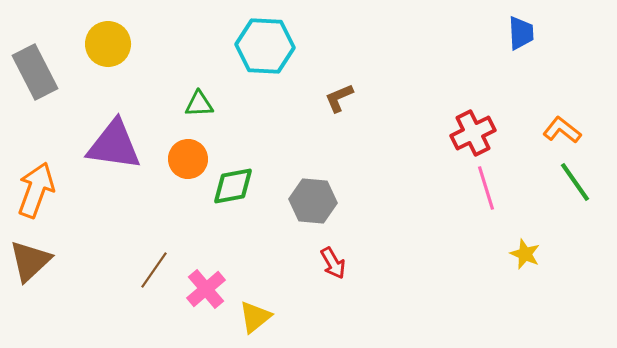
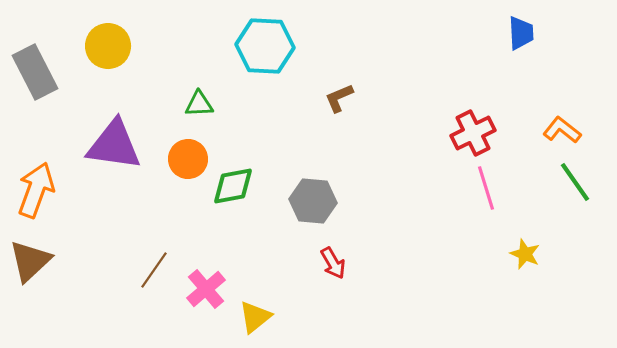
yellow circle: moved 2 px down
